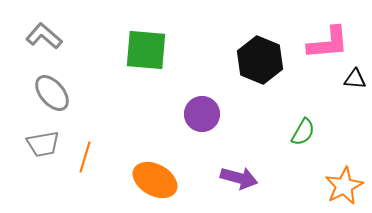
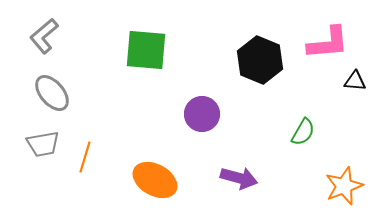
gray L-shape: rotated 81 degrees counterclockwise
black triangle: moved 2 px down
orange star: rotated 6 degrees clockwise
